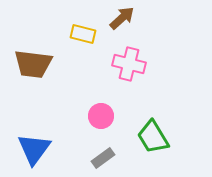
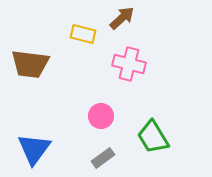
brown trapezoid: moved 3 px left
